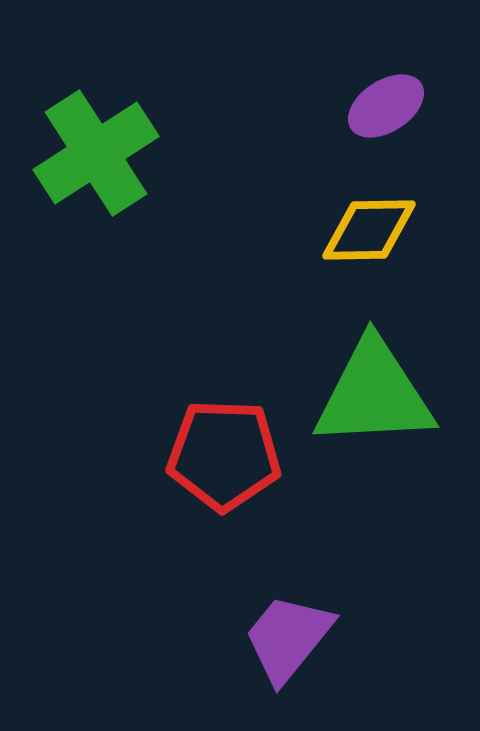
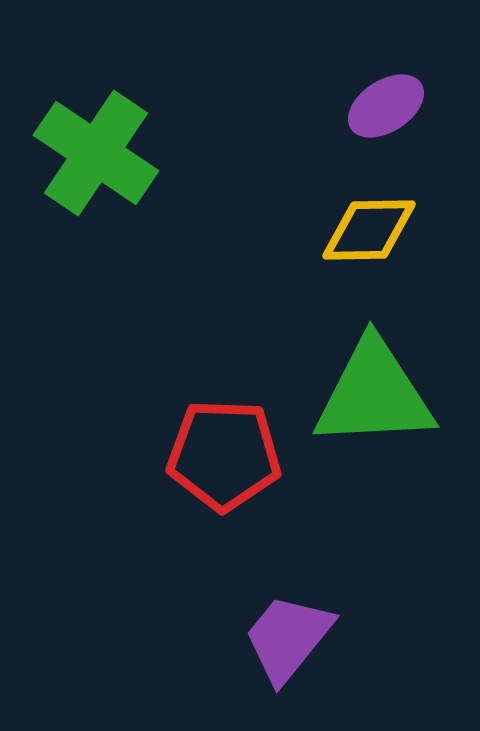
green cross: rotated 23 degrees counterclockwise
